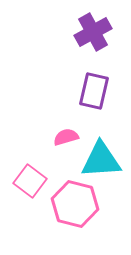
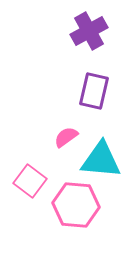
purple cross: moved 4 px left, 1 px up
pink semicircle: rotated 20 degrees counterclockwise
cyan triangle: rotated 9 degrees clockwise
pink hexagon: moved 1 px right, 1 px down; rotated 9 degrees counterclockwise
